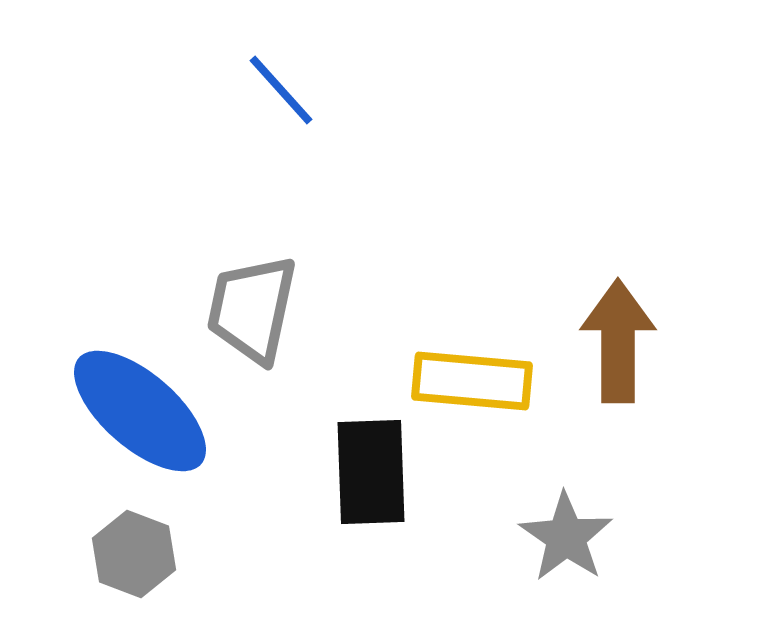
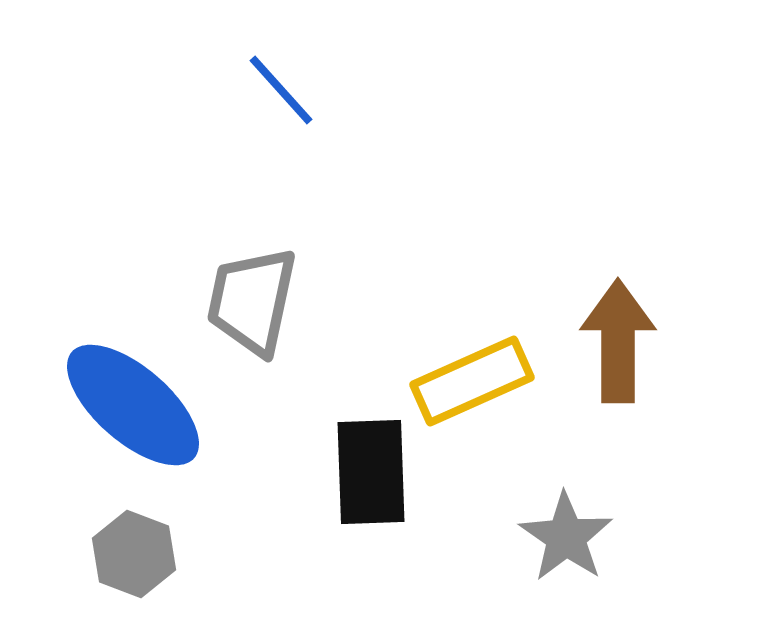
gray trapezoid: moved 8 px up
yellow rectangle: rotated 29 degrees counterclockwise
blue ellipse: moved 7 px left, 6 px up
